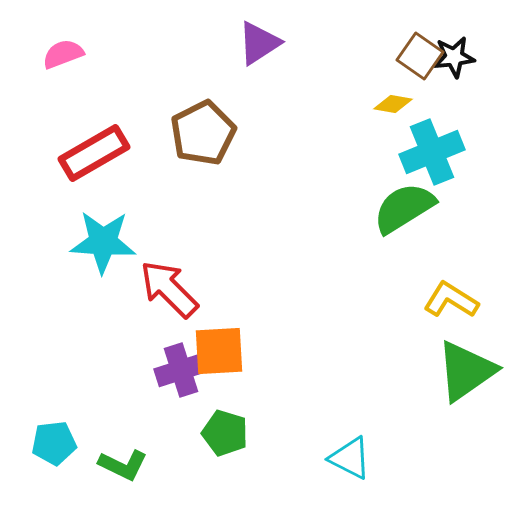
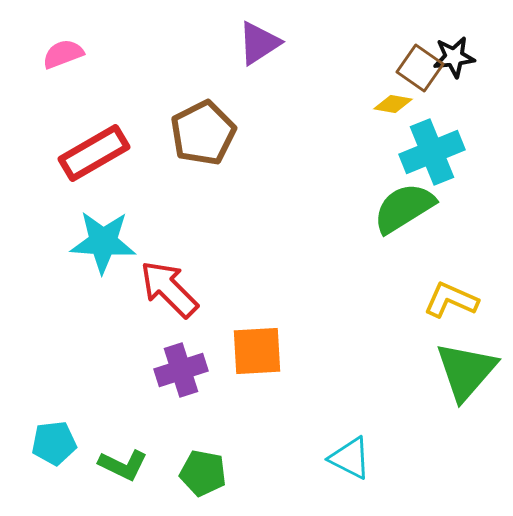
brown square: moved 12 px down
yellow L-shape: rotated 8 degrees counterclockwise
orange square: moved 38 px right
green triangle: rotated 14 degrees counterclockwise
green pentagon: moved 22 px left, 40 px down; rotated 6 degrees counterclockwise
